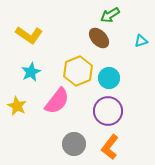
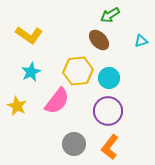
brown ellipse: moved 2 px down
yellow hexagon: rotated 16 degrees clockwise
